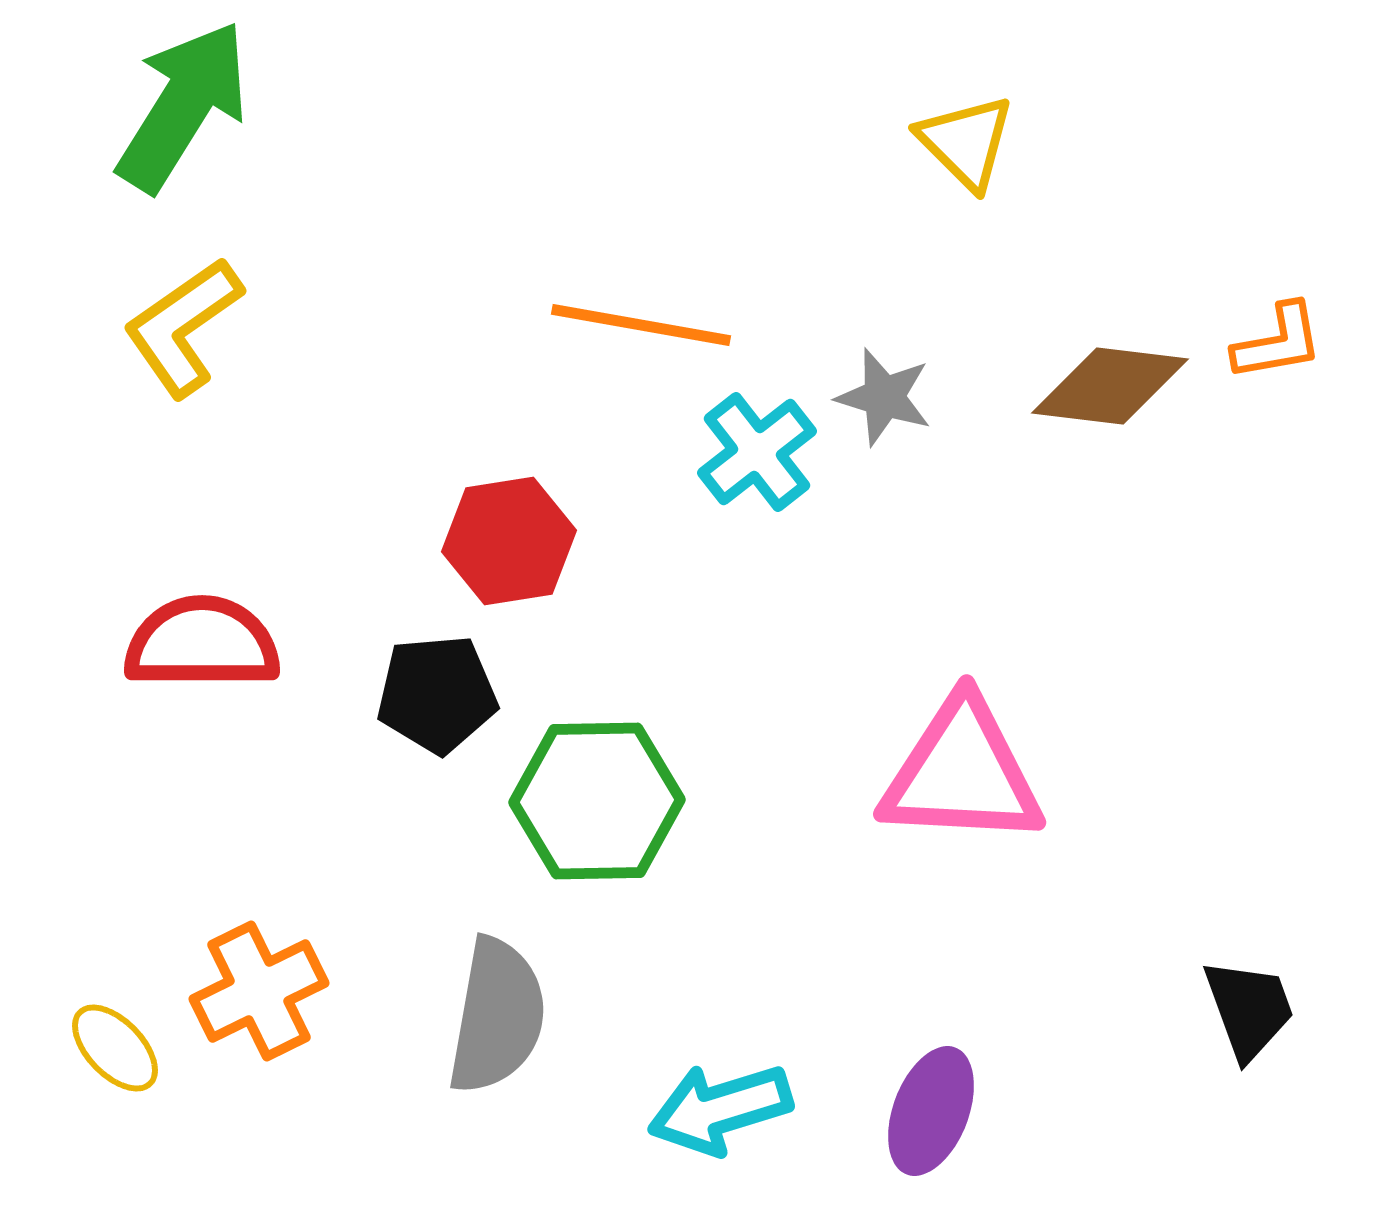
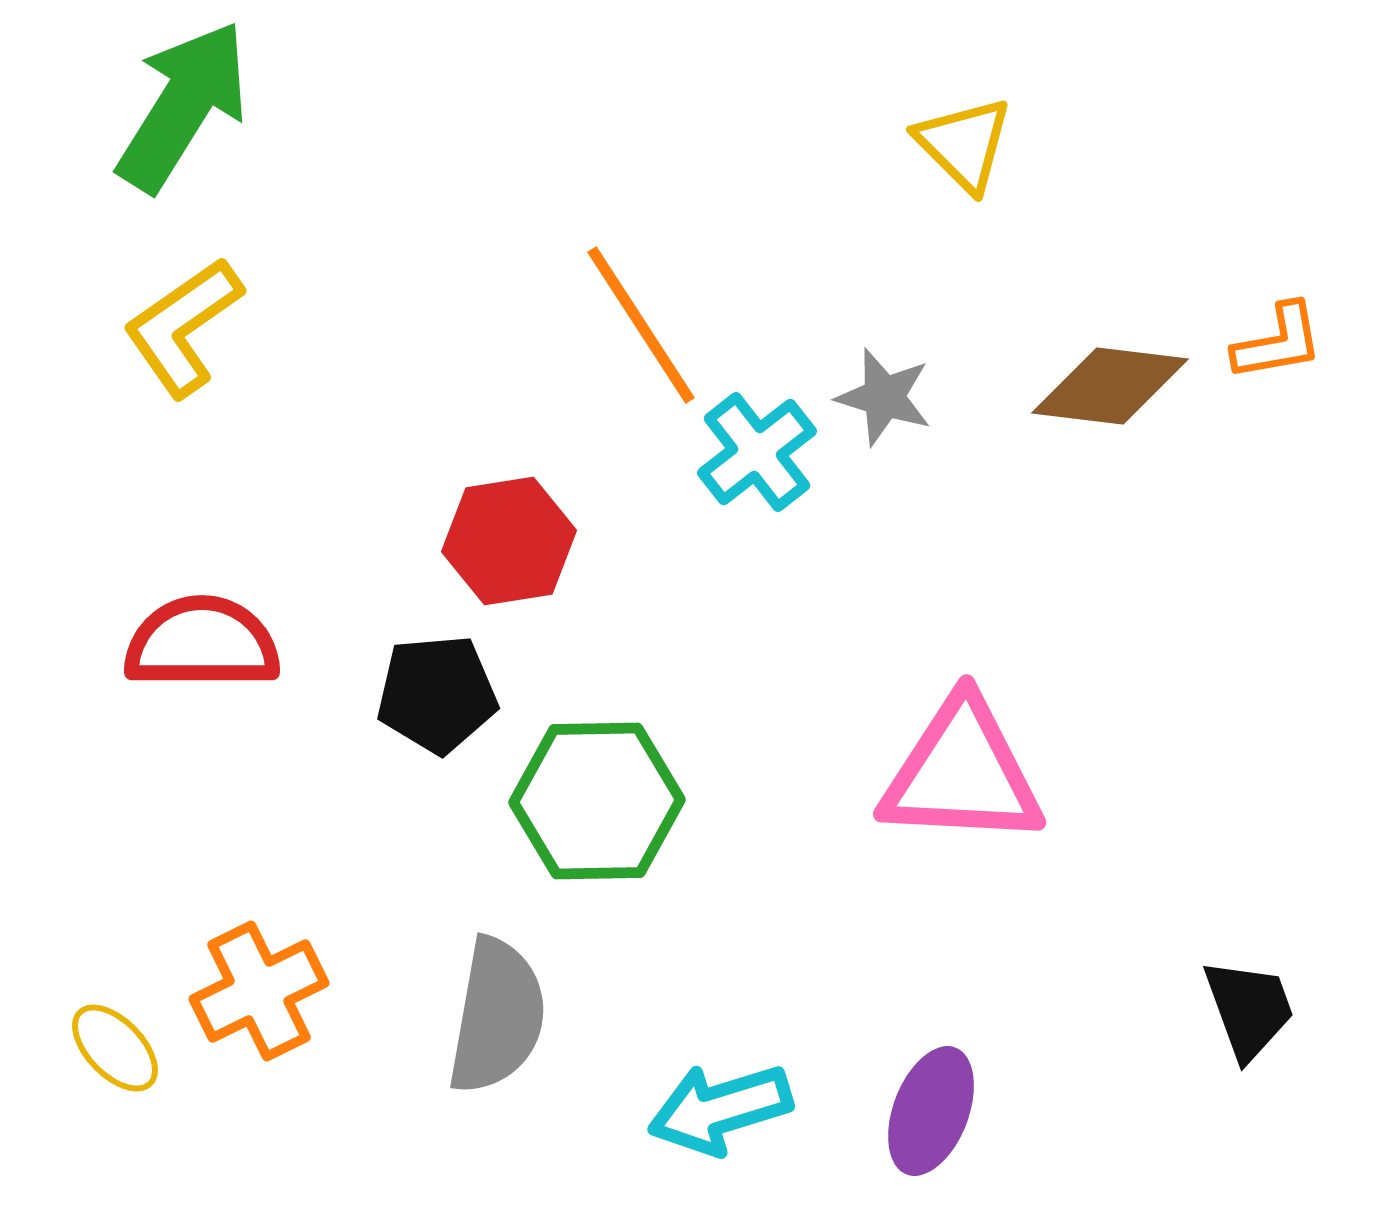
yellow triangle: moved 2 px left, 2 px down
orange line: rotated 47 degrees clockwise
